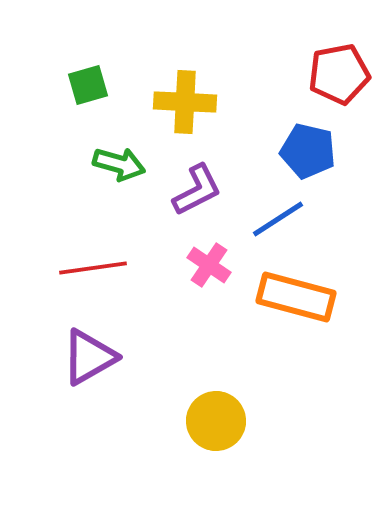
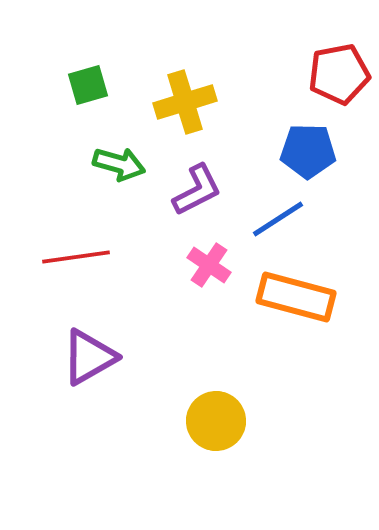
yellow cross: rotated 20 degrees counterclockwise
blue pentagon: rotated 12 degrees counterclockwise
red line: moved 17 px left, 11 px up
